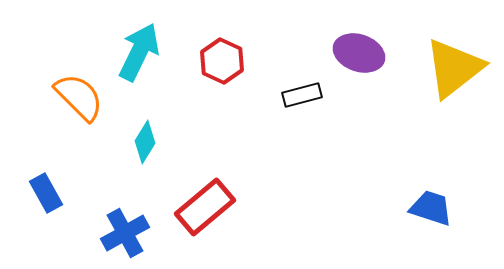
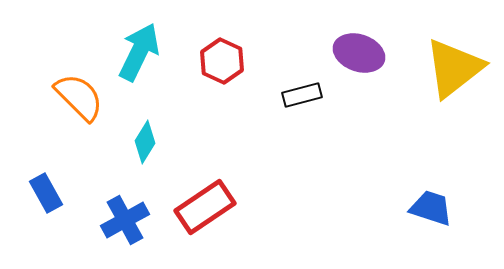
red rectangle: rotated 6 degrees clockwise
blue cross: moved 13 px up
